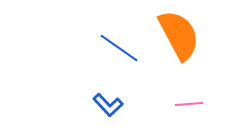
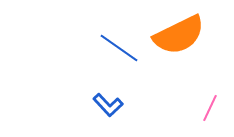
orange semicircle: rotated 92 degrees clockwise
pink line: moved 21 px right, 4 px down; rotated 60 degrees counterclockwise
